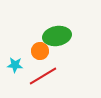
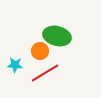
green ellipse: rotated 24 degrees clockwise
red line: moved 2 px right, 3 px up
